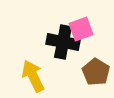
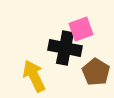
black cross: moved 2 px right, 6 px down
yellow arrow: moved 1 px right
